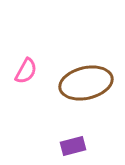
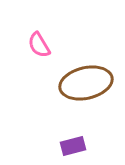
pink semicircle: moved 13 px right, 26 px up; rotated 120 degrees clockwise
